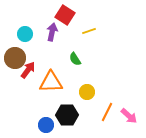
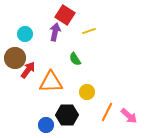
purple arrow: moved 3 px right
